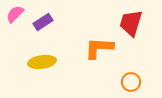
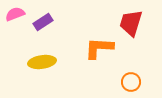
pink semicircle: rotated 24 degrees clockwise
